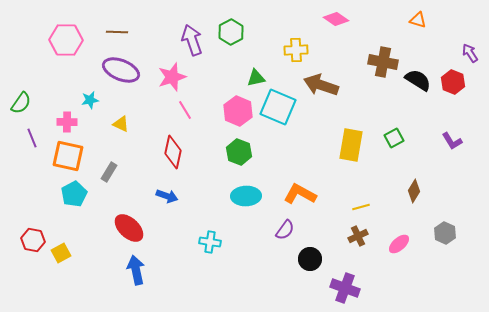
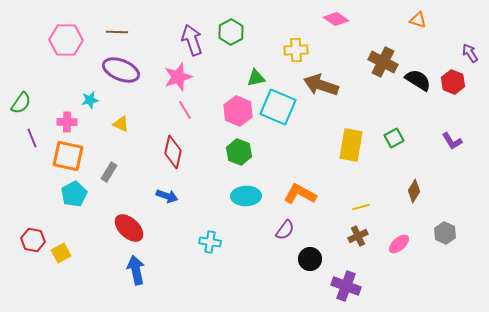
brown cross at (383, 62): rotated 16 degrees clockwise
pink star at (172, 77): moved 6 px right
purple cross at (345, 288): moved 1 px right, 2 px up
